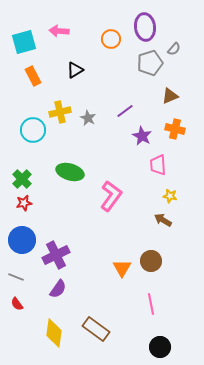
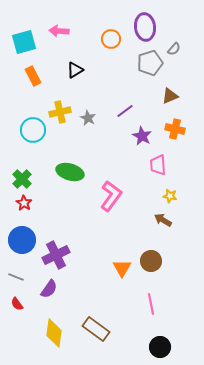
red star: rotated 28 degrees counterclockwise
purple semicircle: moved 9 px left
